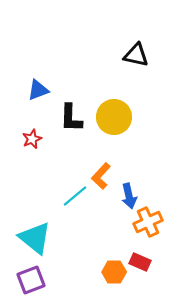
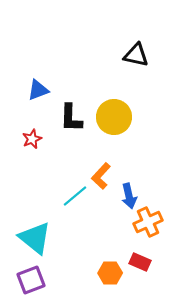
orange hexagon: moved 4 px left, 1 px down
